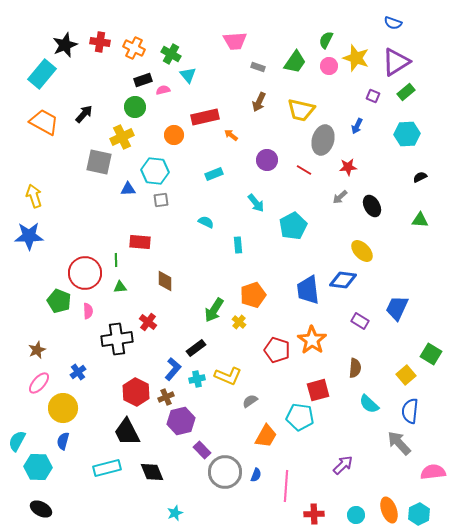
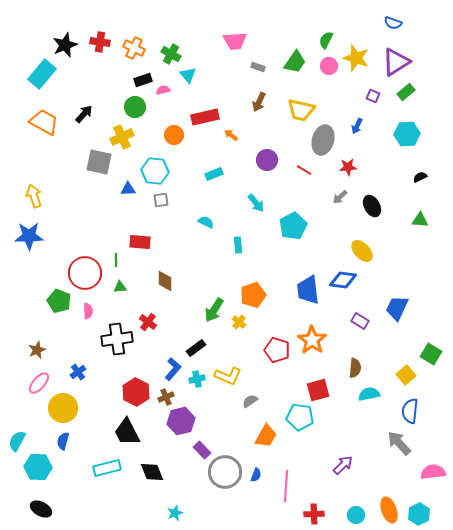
cyan semicircle at (369, 404): moved 10 px up; rotated 125 degrees clockwise
